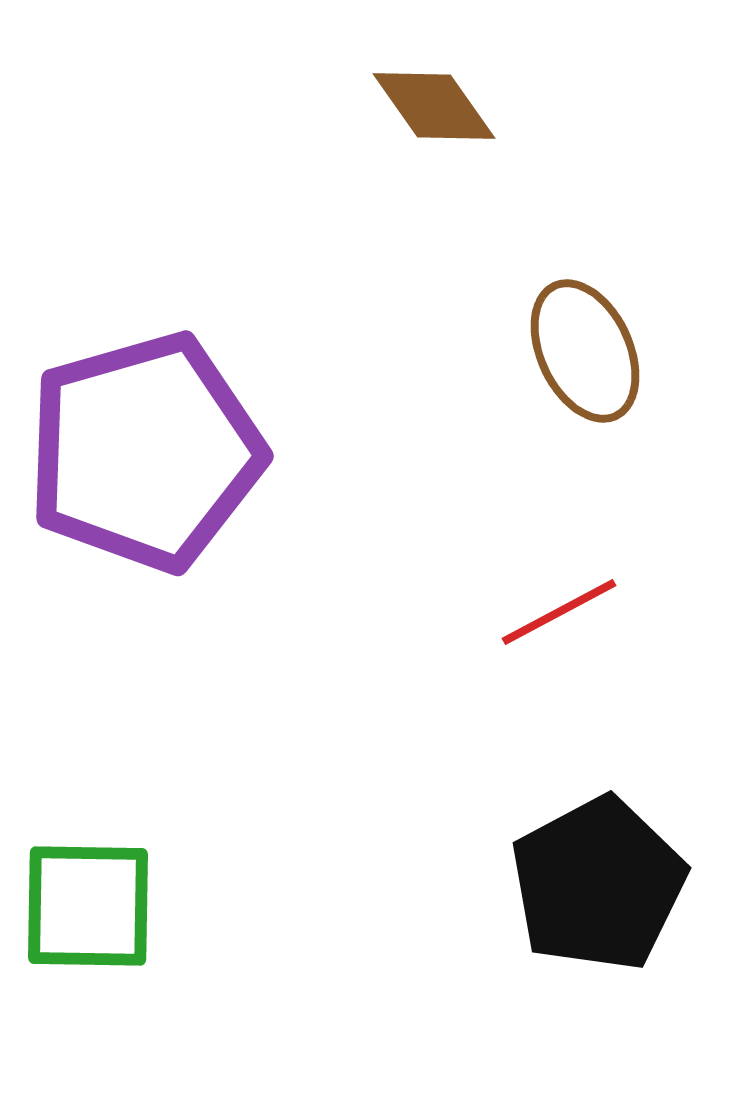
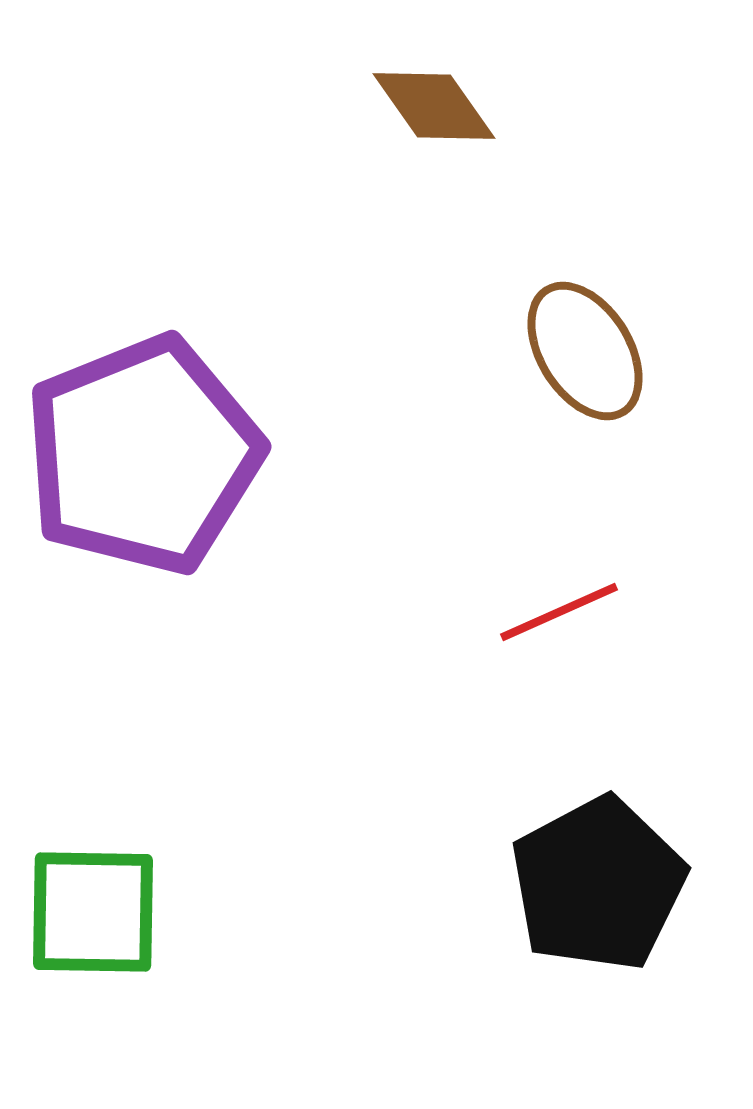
brown ellipse: rotated 7 degrees counterclockwise
purple pentagon: moved 2 px left, 3 px down; rotated 6 degrees counterclockwise
red line: rotated 4 degrees clockwise
green square: moved 5 px right, 6 px down
